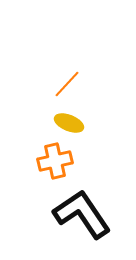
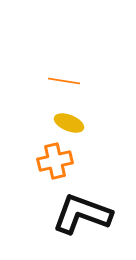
orange line: moved 3 px left, 3 px up; rotated 56 degrees clockwise
black L-shape: rotated 36 degrees counterclockwise
